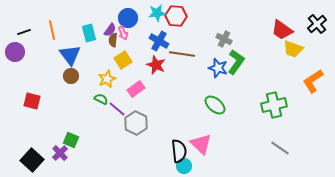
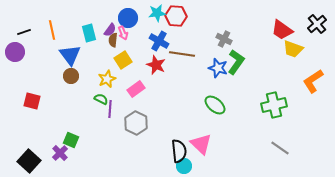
purple line: moved 7 px left; rotated 54 degrees clockwise
black square: moved 3 px left, 1 px down
